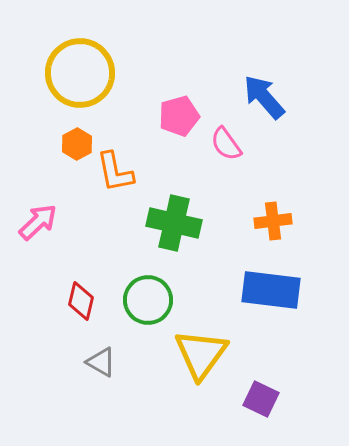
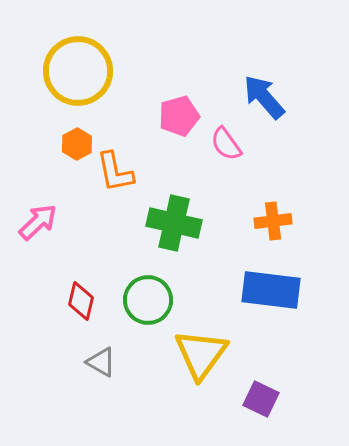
yellow circle: moved 2 px left, 2 px up
